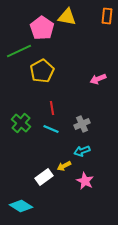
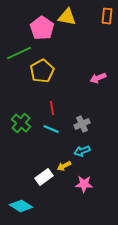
green line: moved 2 px down
pink arrow: moved 1 px up
pink star: moved 1 px left, 3 px down; rotated 24 degrees counterclockwise
